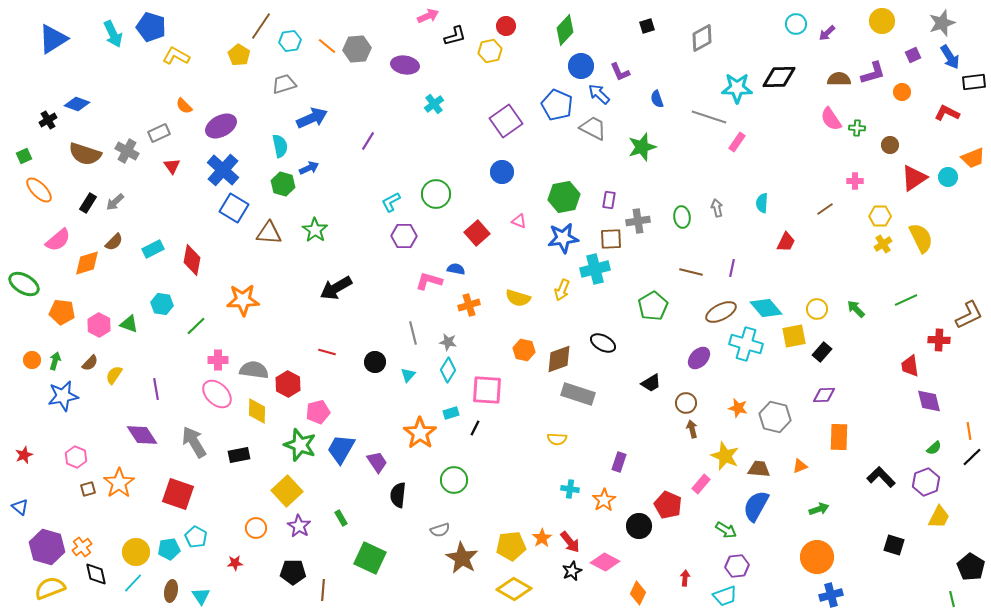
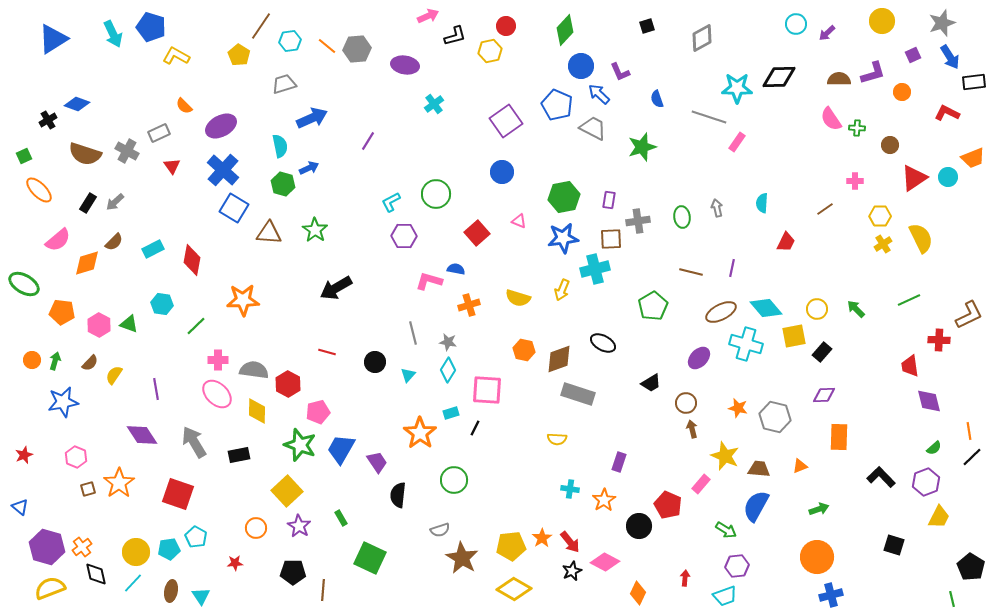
green line at (906, 300): moved 3 px right
blue star at (63, 396): moved 6 px down
